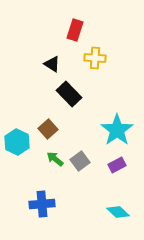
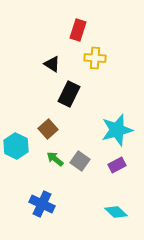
red rectangle: moved 3 px right
black rectangle: rotated 70 degrees clockwise
cyan star: rotated 20 degrees clockwise
cyan hexagon: moved 1 px left, 4 px down
gray square: rotated 18 degrees counterclockwise
blue cross: rotated 30 degrees clockwise
cyan diamond: moved 2 px left
